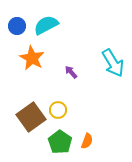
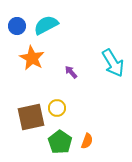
yellow circle: moved 1 px left, 2 px up
brown square: rotated 24 degrees clockwise
